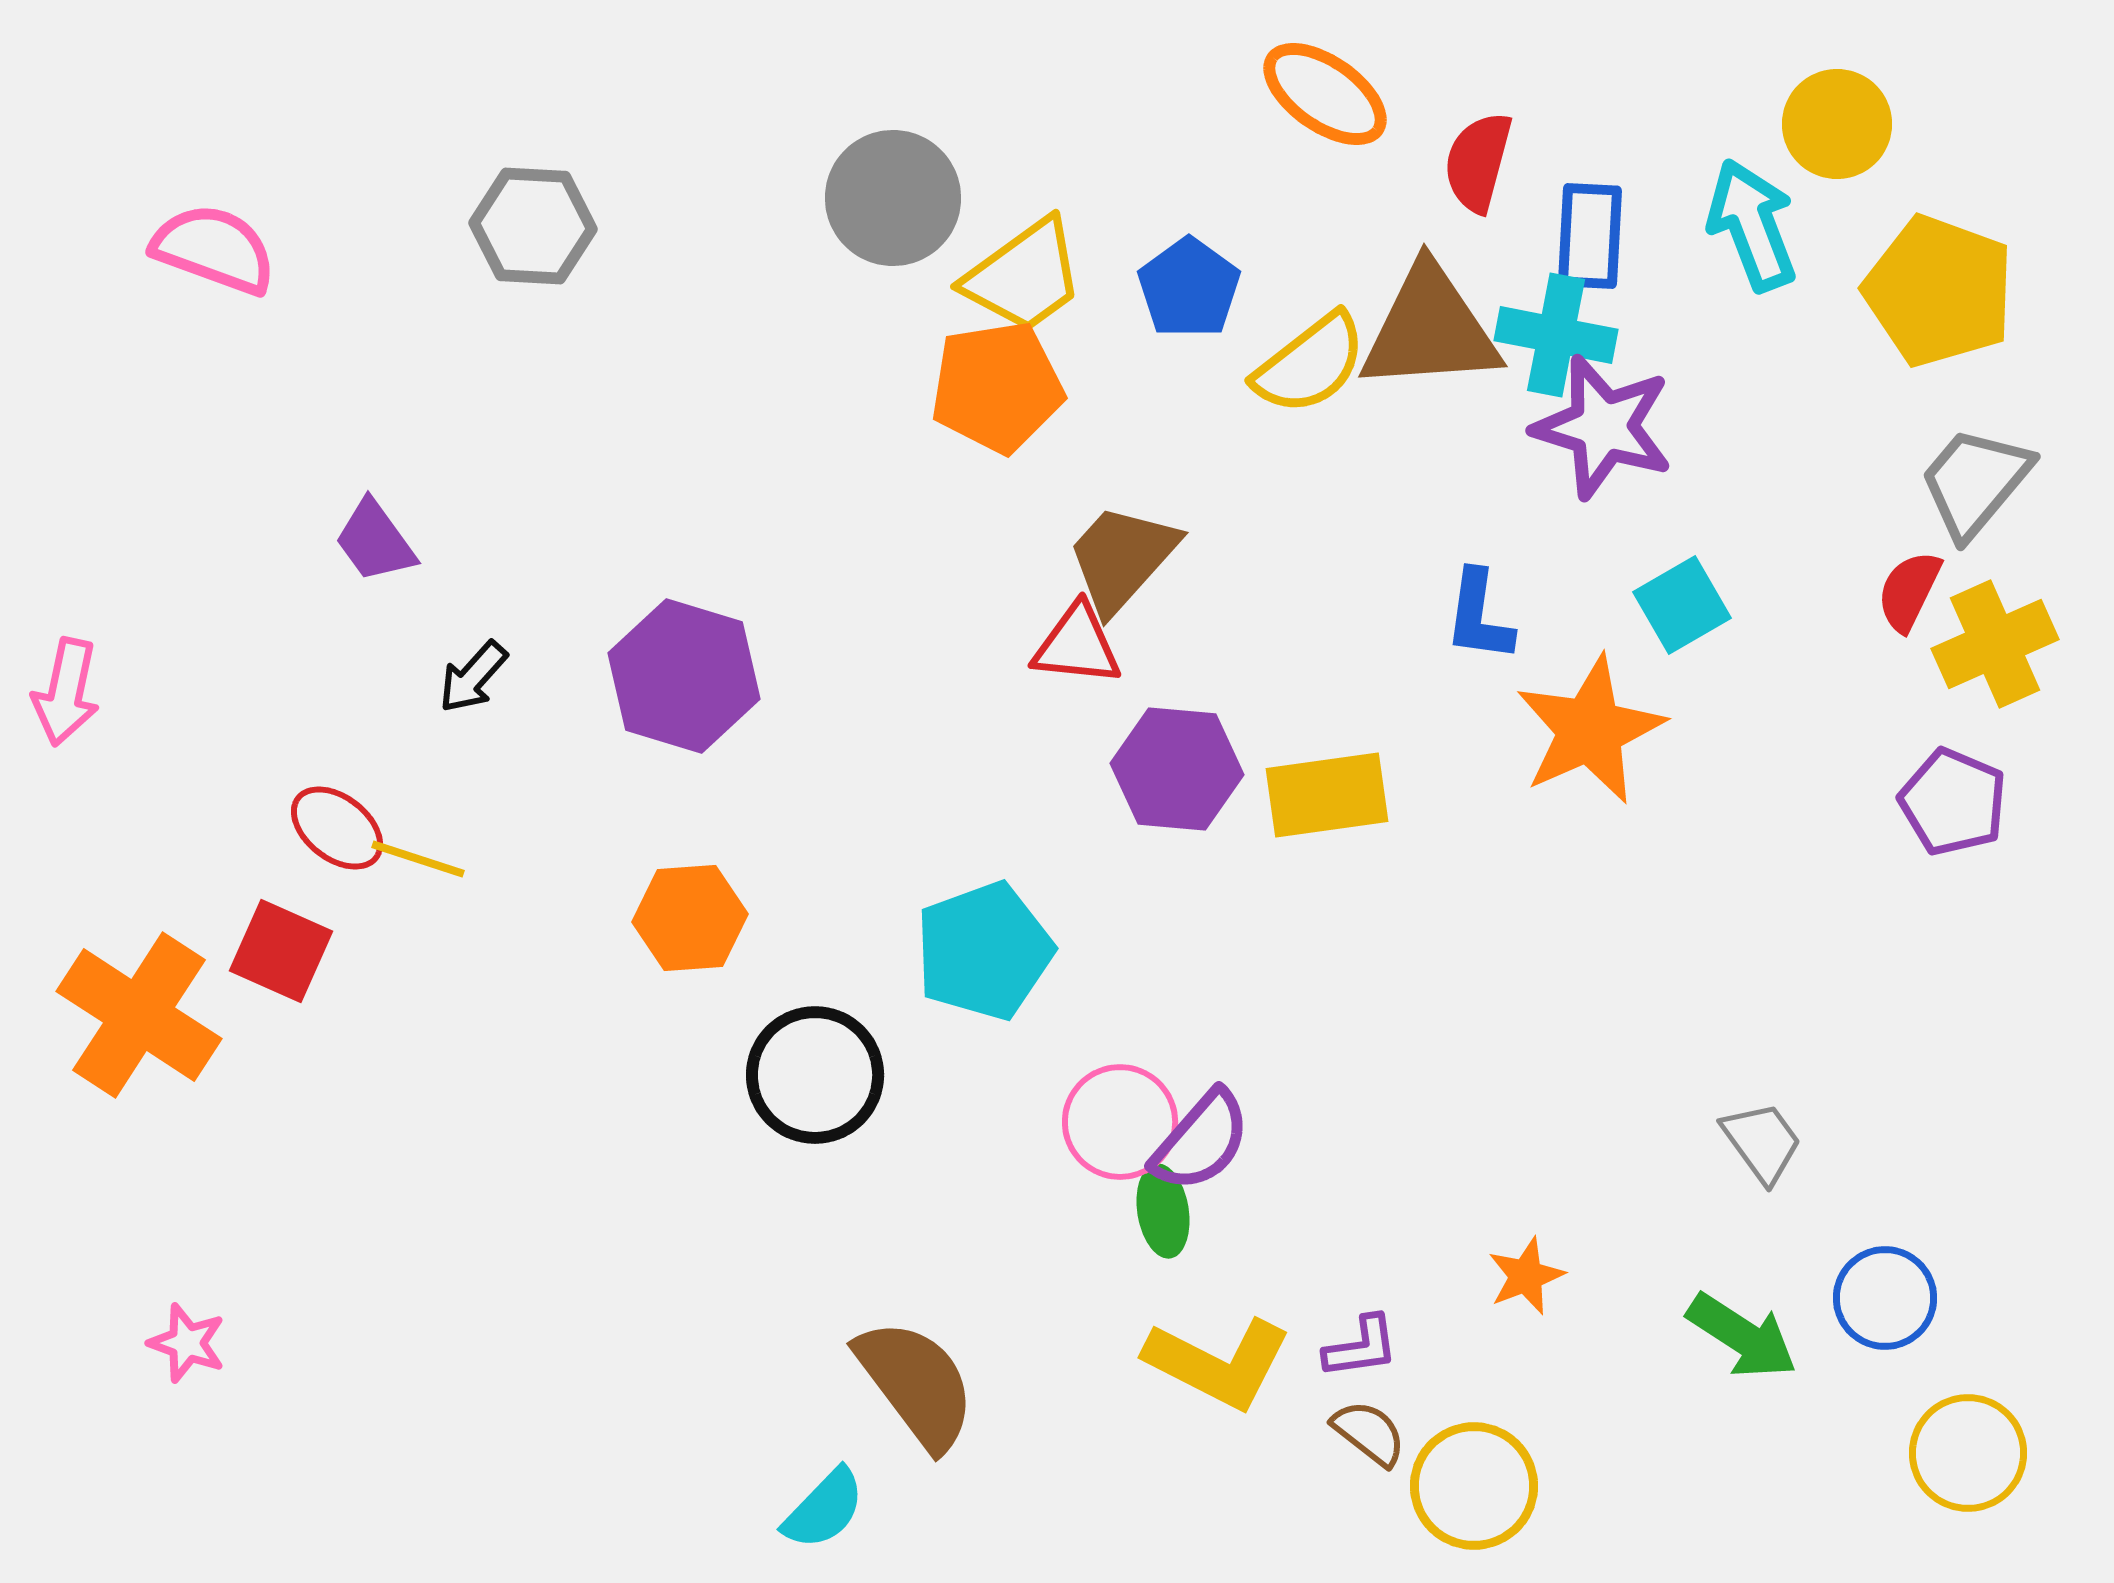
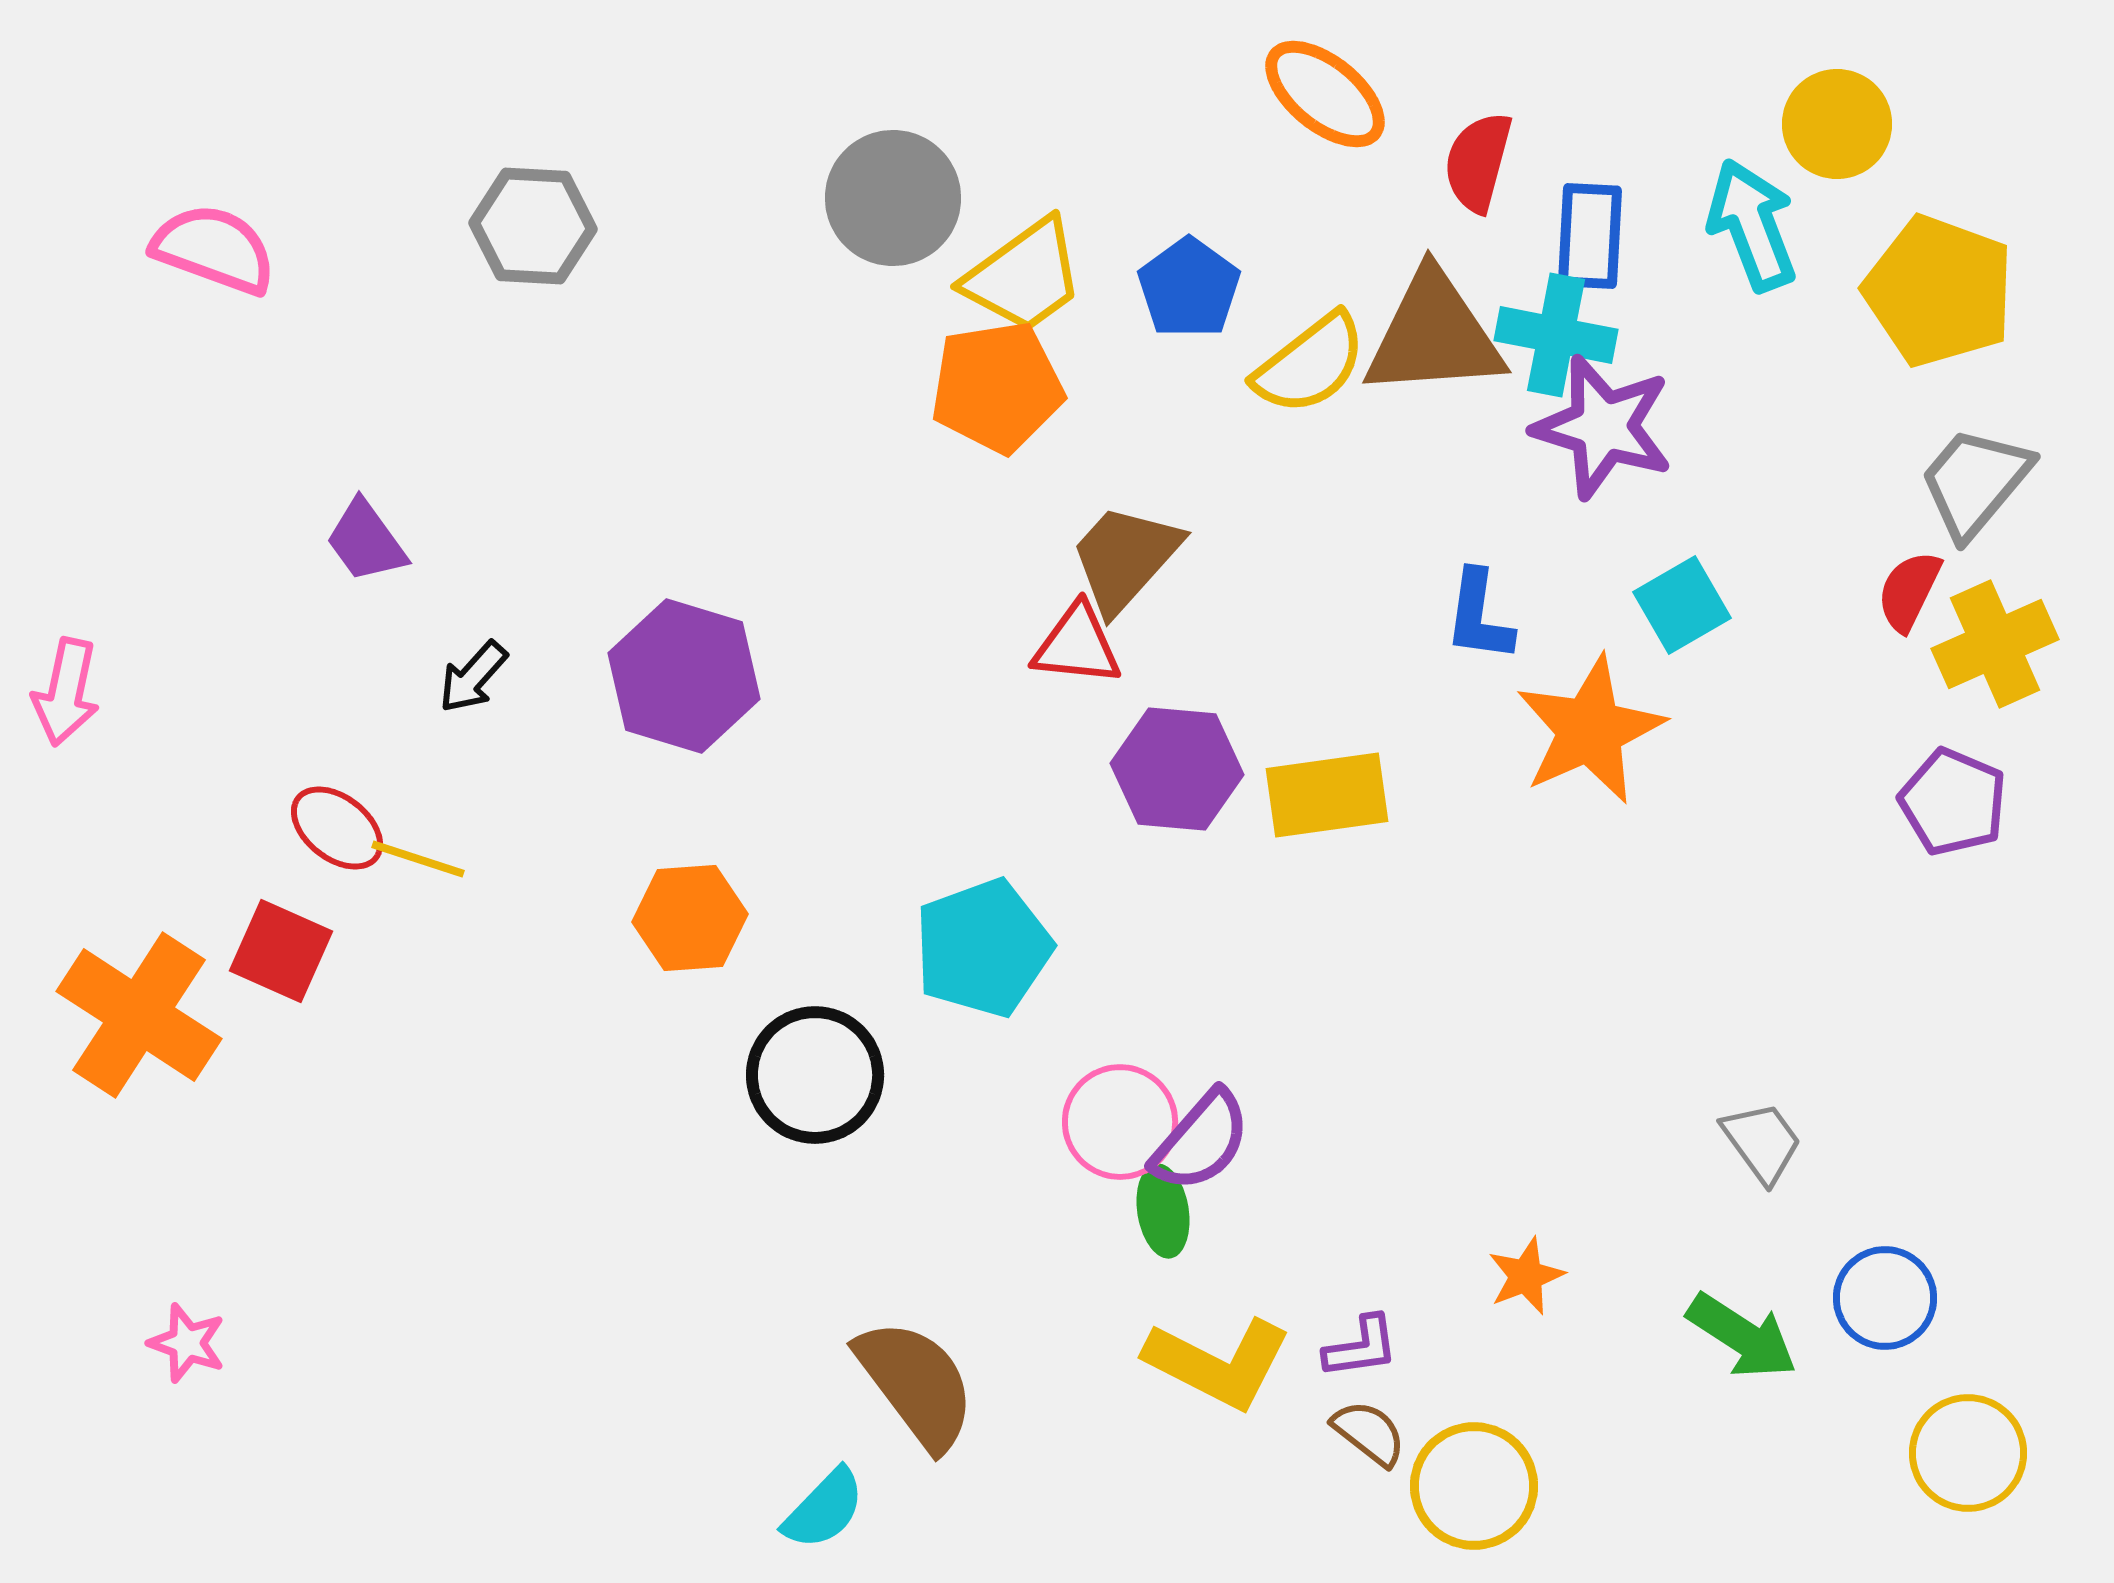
orange ellipse at (1325, 94): rotated 4 degrees clockwise
brown triangle at (1430, 329): moved 4 px right, 6 px down
purple trapezoid at (375, 541): moved 9 px left
brown trapezoid at (1122, 558): moved 3 px right
cyan pentagon at (984, 951): moved 1 px left, 3 px up
